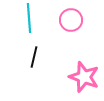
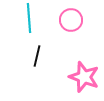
black line: moved 3 px right, 1 px up
